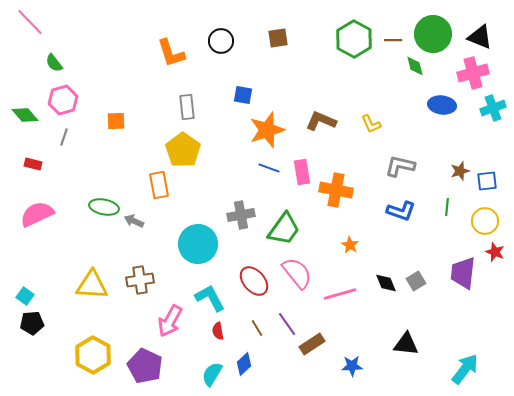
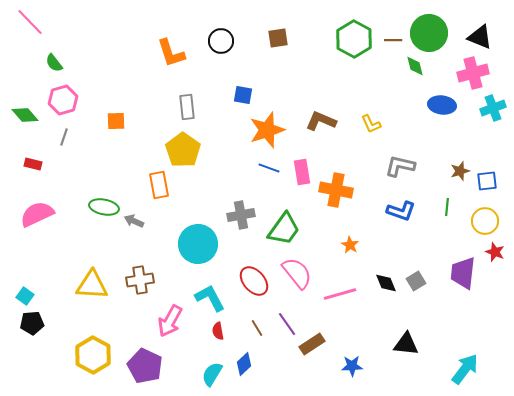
green circle at (433, 34): moved 4 px left, 1 px up
